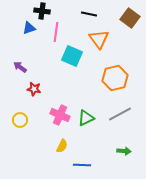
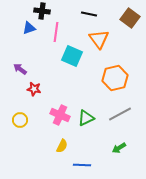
purple arrow: moved 2 px down
green arrow: moved 5 px left, 3 px up; rotated 144 degrees clockwise
